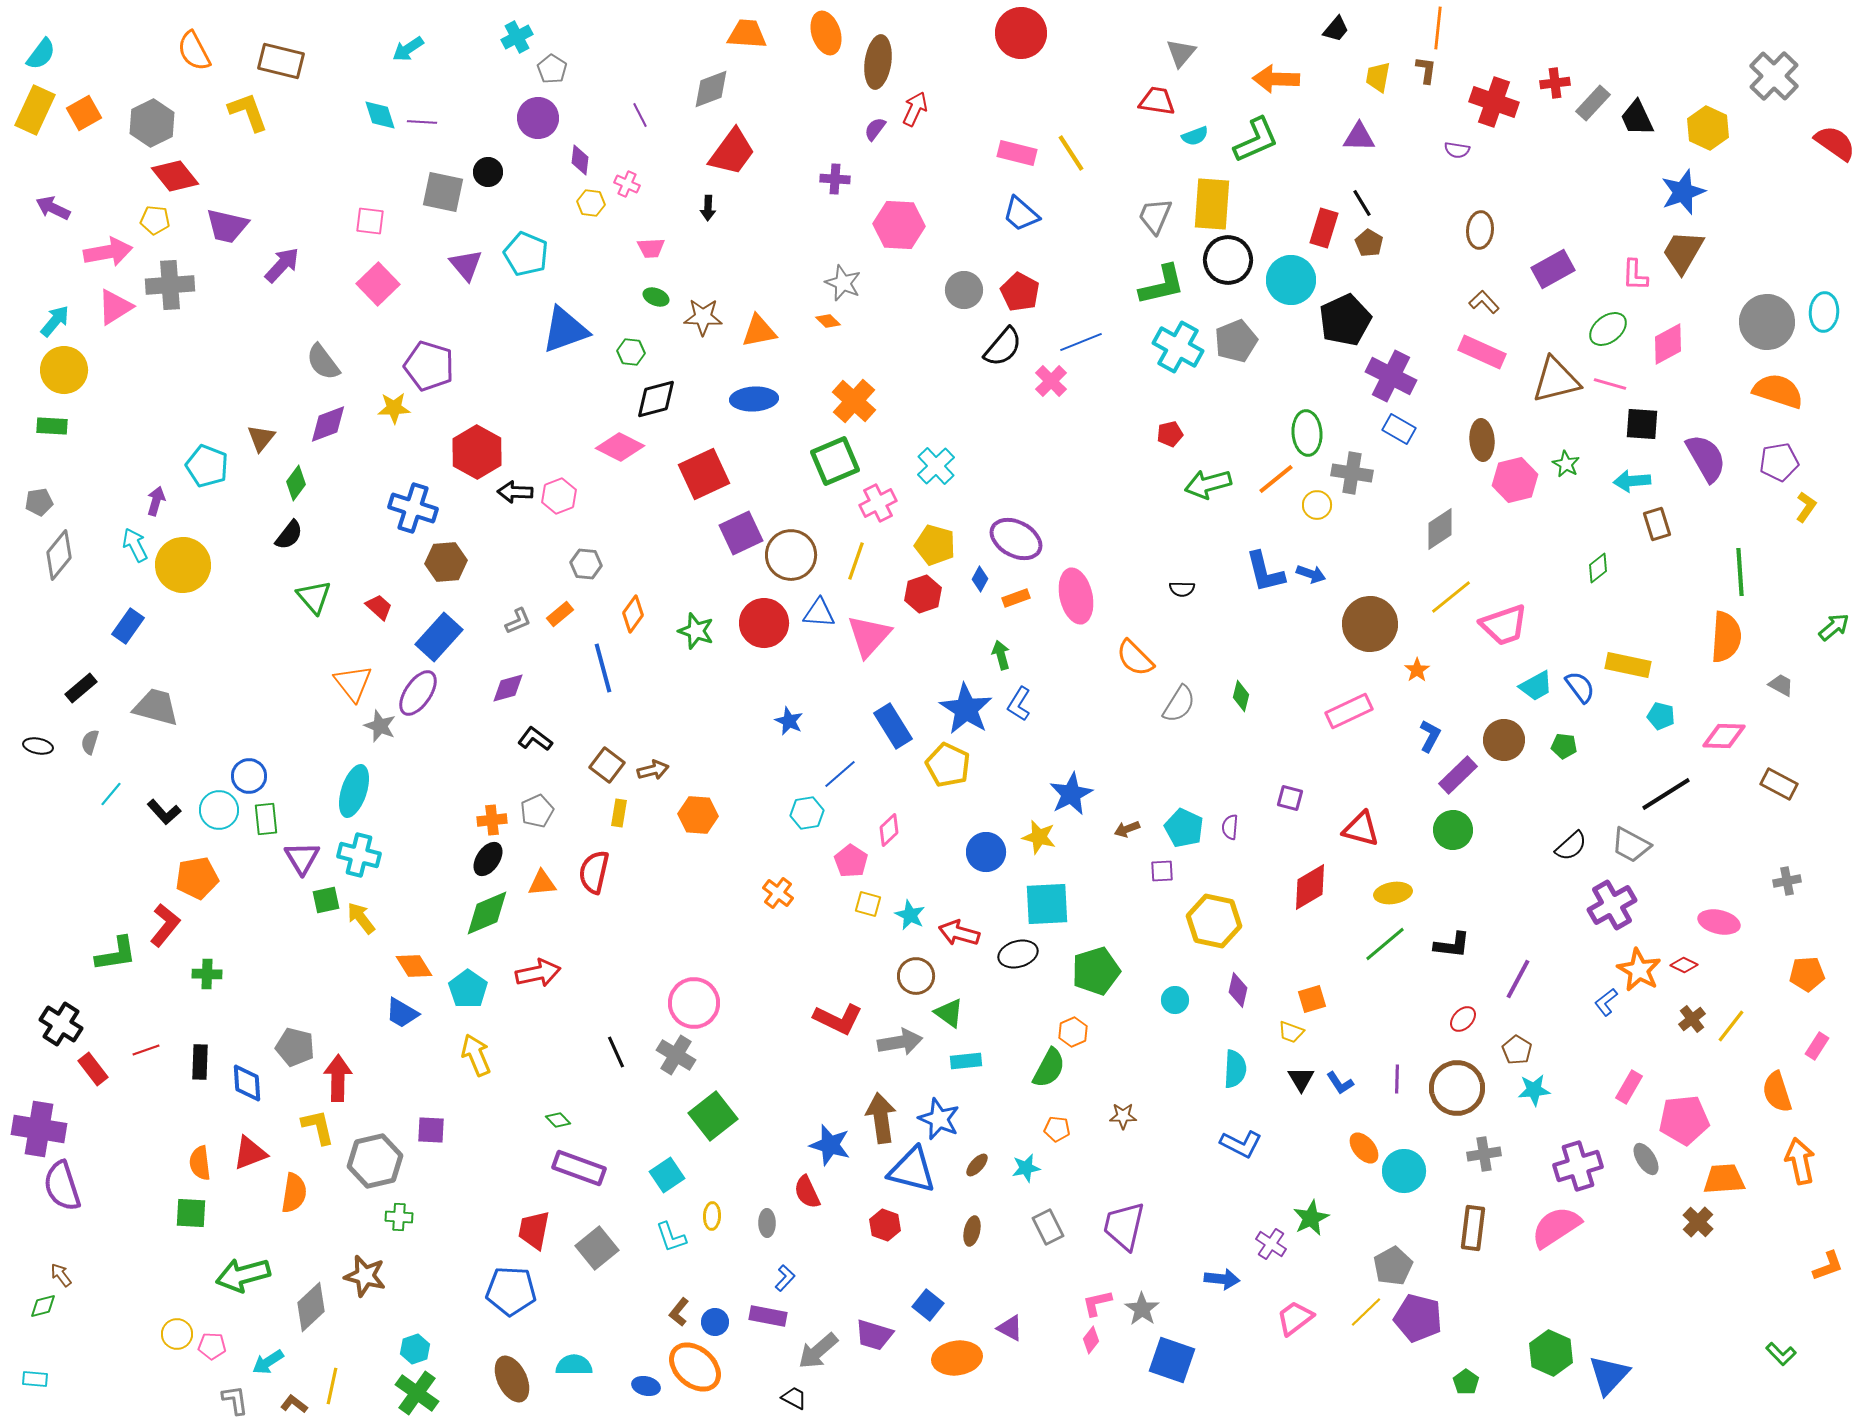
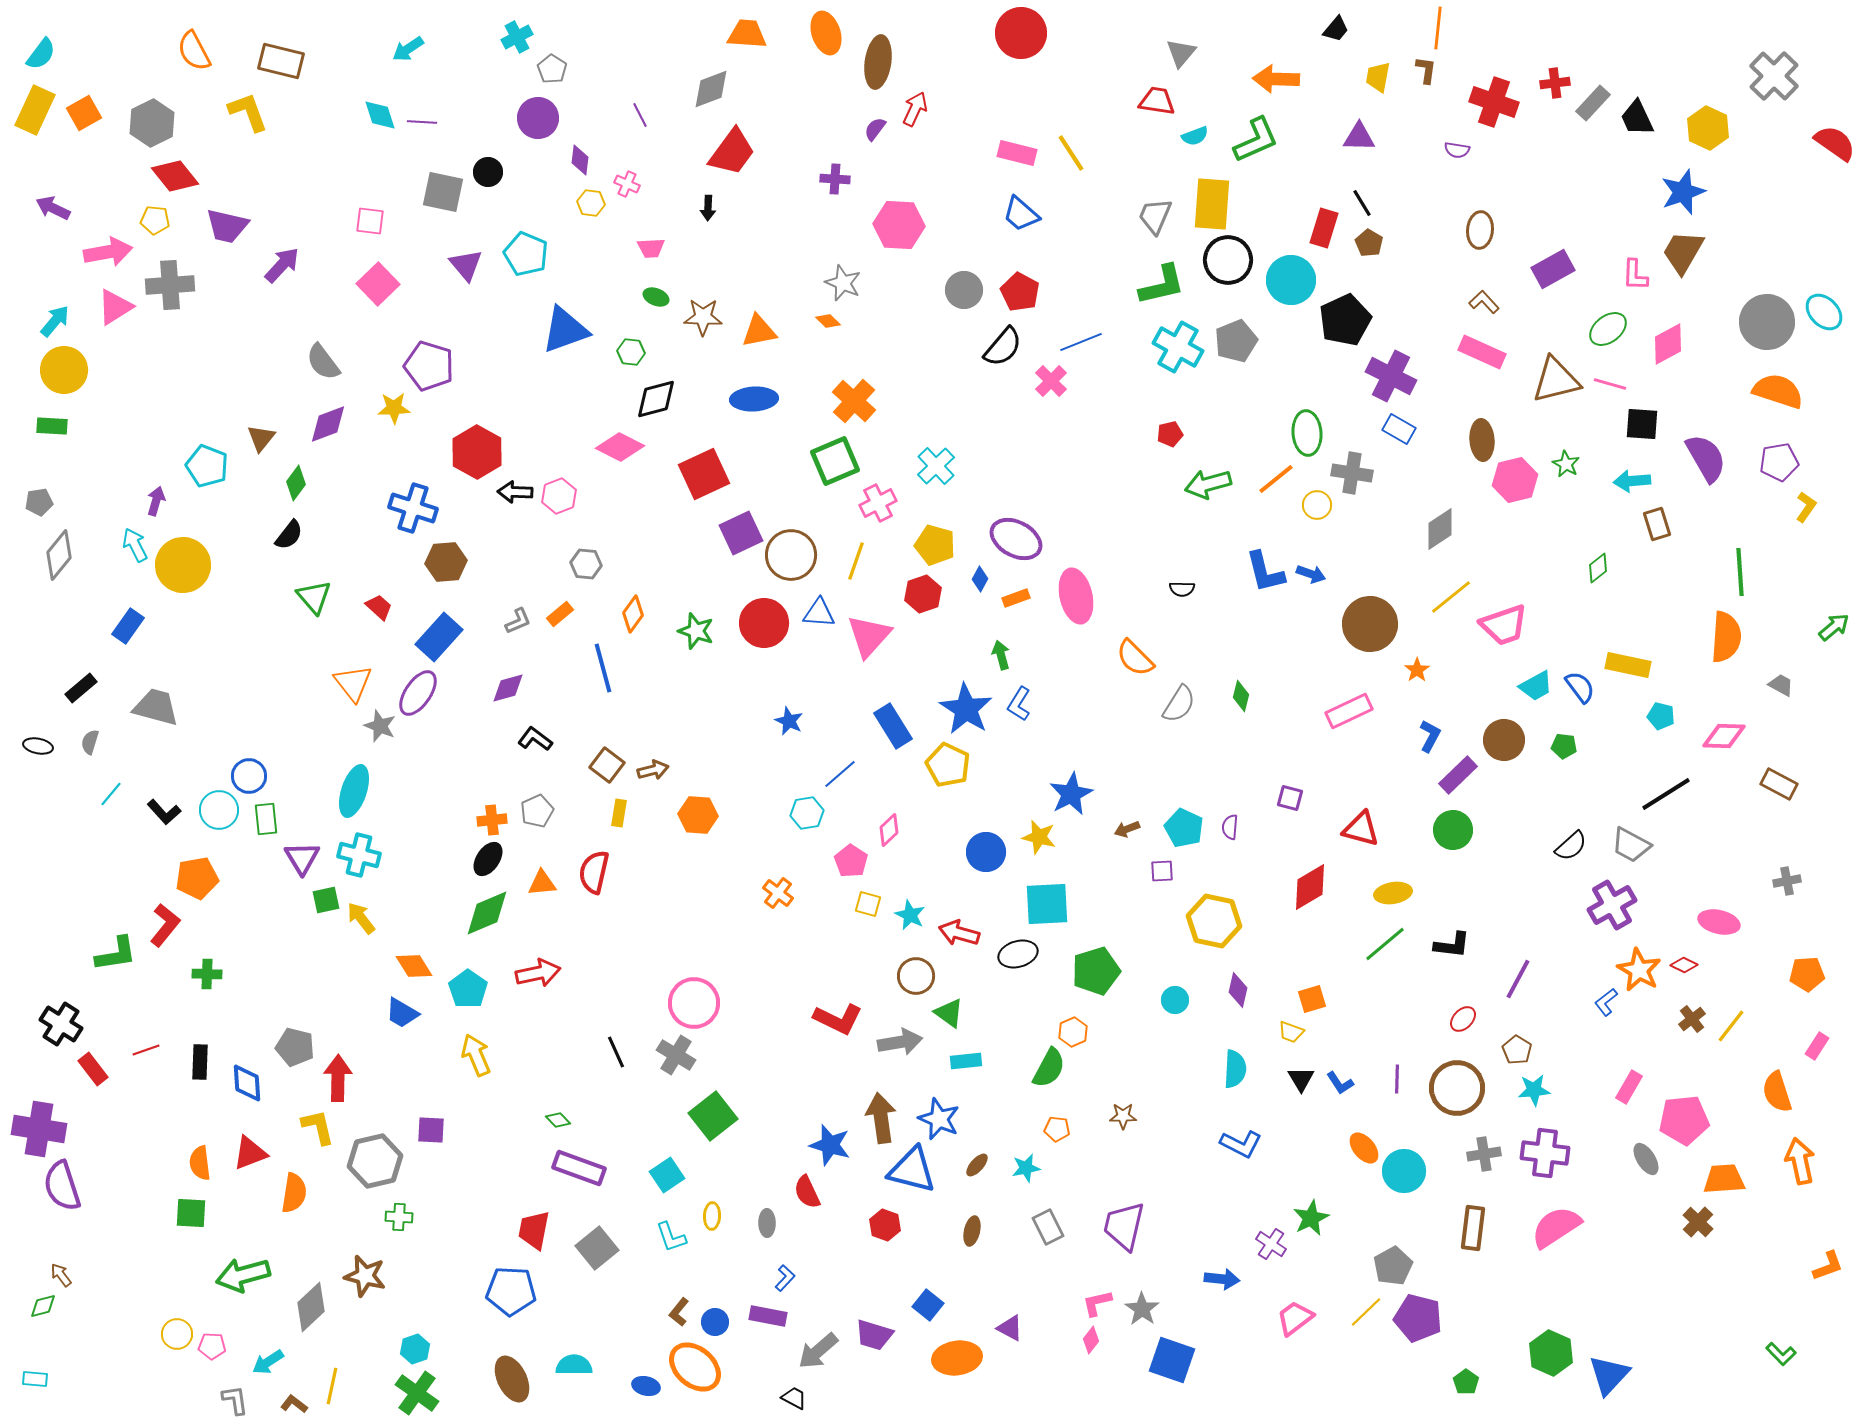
cyan ellipse at (1824, 312): rotated 48 degrees counterclockwise
purple cross at (1578, 1166): moved 33 px left, 13 px up; rotated 24 degrees clockwise
